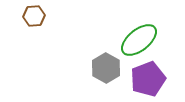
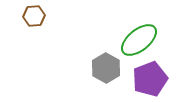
purple pentagon: moved 2 px right
